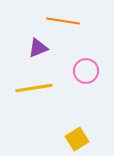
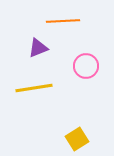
orange line: rotated 12 degrees counterclockwise
pink circle: moved 5 px up
